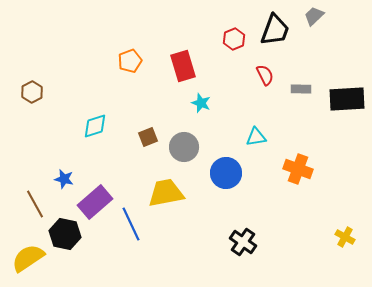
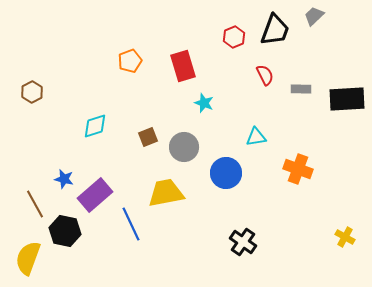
red hexagon: moved 2 px up
cyan star: moved 3 px right
purple rectangle: moved 7 px up
black hexagon: moved 3 px up
yellow semicircle: rotated 36 degrees counterclockwise
